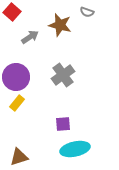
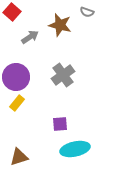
purple square: moved 3 px left
